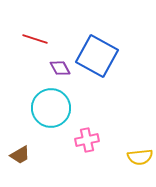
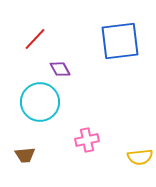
red line: rotated 65 degrees counterclockwise
blue square: moved 23 px right, 15 px up; rotated 36 degrees counterclockwise
purple diamond: moved 1 px down
cyan circle: moved 11 px left, 6 px up
brown trapezoid: moved 5 px right; rotated 25 degrees clockwise
